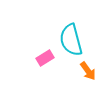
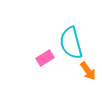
cyan semicircle: moved 3 px down
